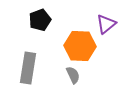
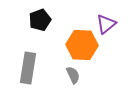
orange hexagon: moved 2 px right, 1 px up
